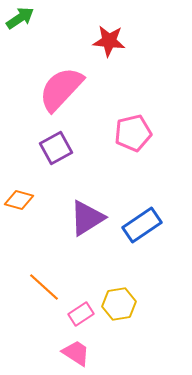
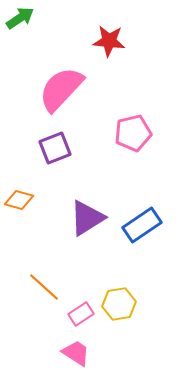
purple square: moved 1 px left; rotated 8 degrees clockwise
